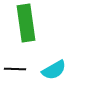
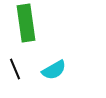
black line: rotated 65 degrees clockwise
